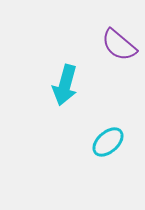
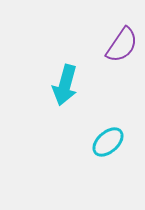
purple semicircle: moved 3 px right; rotated 96 degrees counterclockwise
